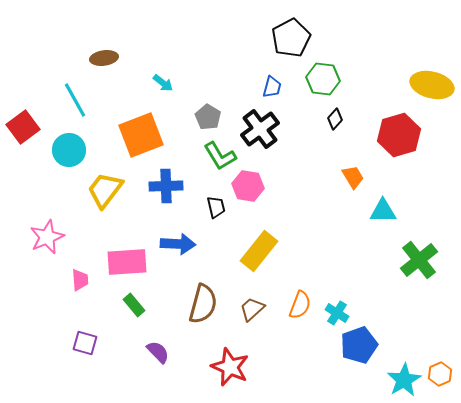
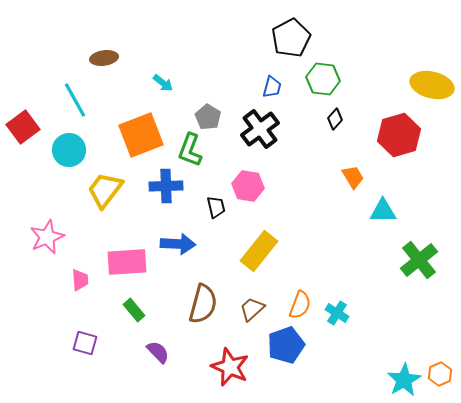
green L-shape: moved 30 px left, 6 px up; rotated 52 degrees clockwise
green rectangle: moved 5 px down
blue pentagon: moved 73 px left
